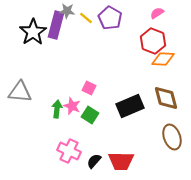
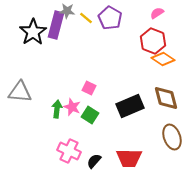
orange diamond: rotated 30 degrees clockwise
pink star: moved 1 px down
red trapezoid: moved 8 px right, 3 px up
